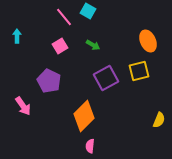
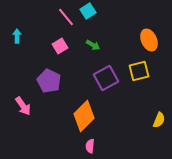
cyan square: rotated 28 degrees clockwise
pink line: moved 2 px right
orange ellipse: moved 1 px right, 1 px up
